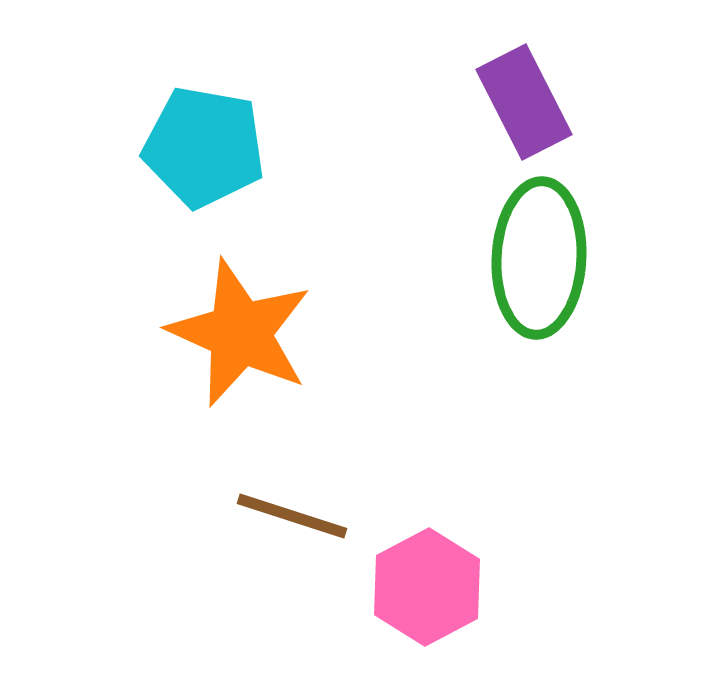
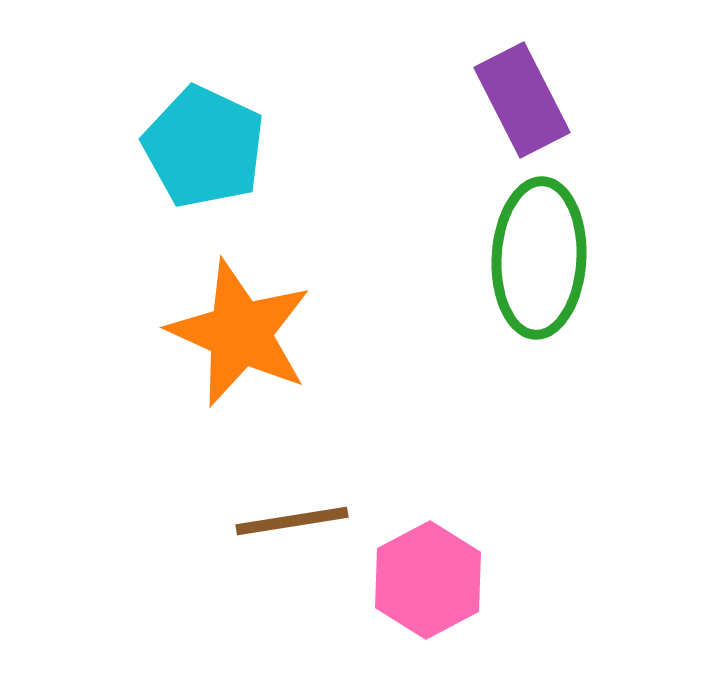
purple rectangle: moved 2 px left, 2 px up
cyan pentagon: rotated 15 degrees clockwise
brown line: moved 5 px down; rotated 27 degrees counterclockwise
pink hexagon: moved 1 px right, 7 px up
